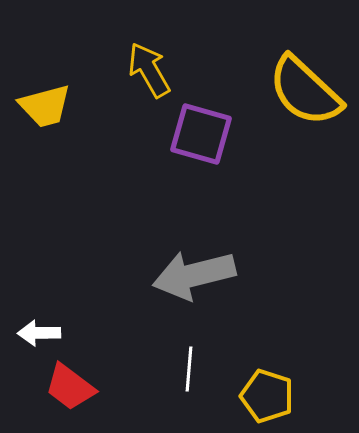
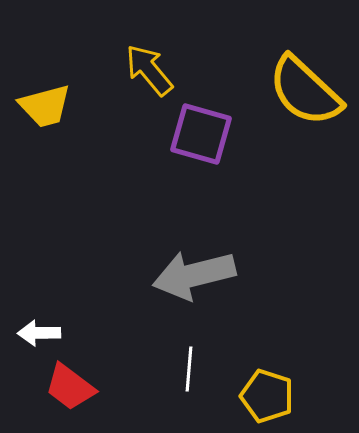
yellow arrow: rotated 10 degrees counterclockwise
